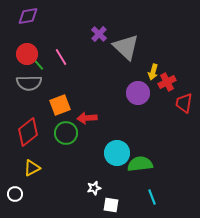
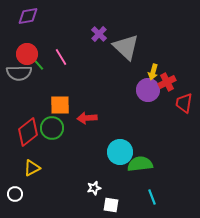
gray semicircle: moved 10 px left, 10 px up
purple circle: moved 10 px right, 3 px up
orange square: rotated 20 degrees clockwise
green circle: moved 14 px left, 5 px up
cyan circle: moved 3 px right, 1 px up
